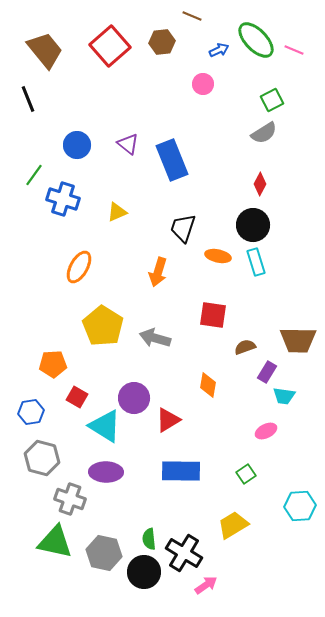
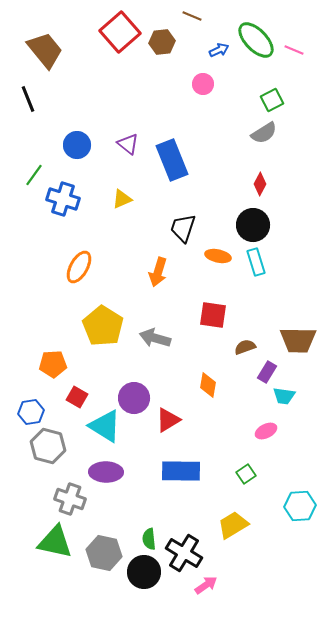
red square at (110, 46): moved 10 px right, 14 px up
yellow triangle at (117, 212): moved 5 px right, 13 px up
gray hexagon at (42, 458): moved 6 px right, 12 px up
